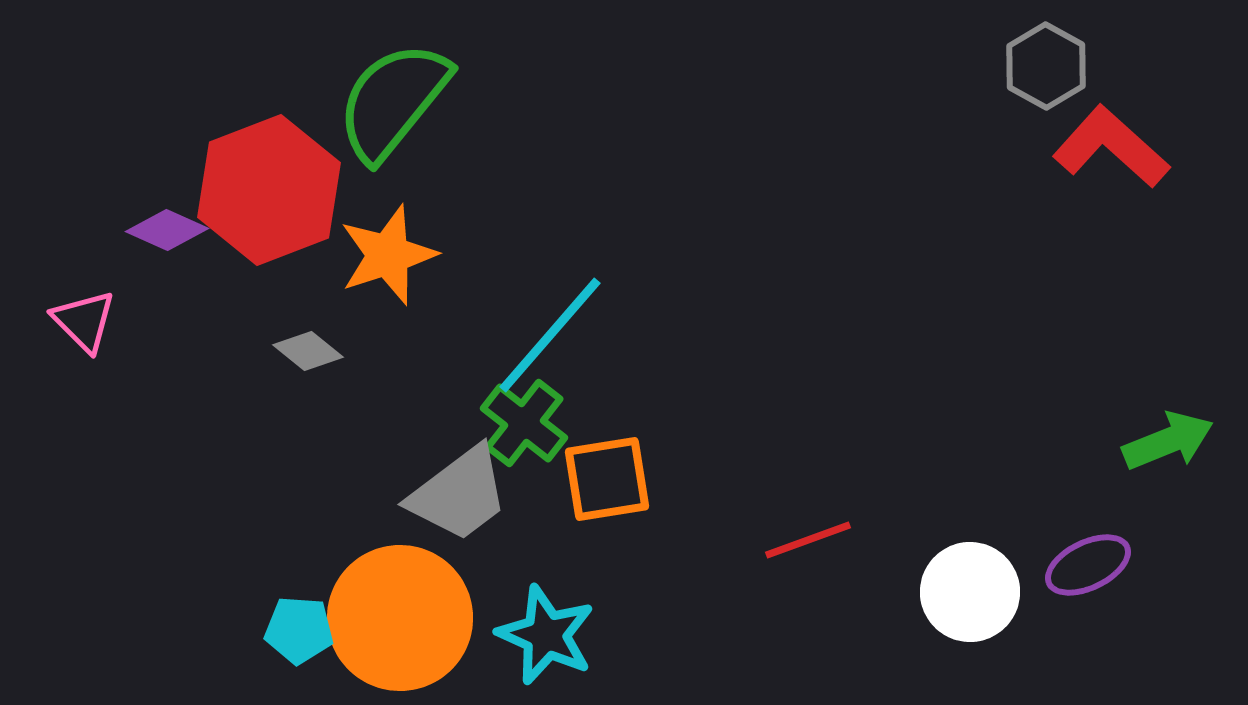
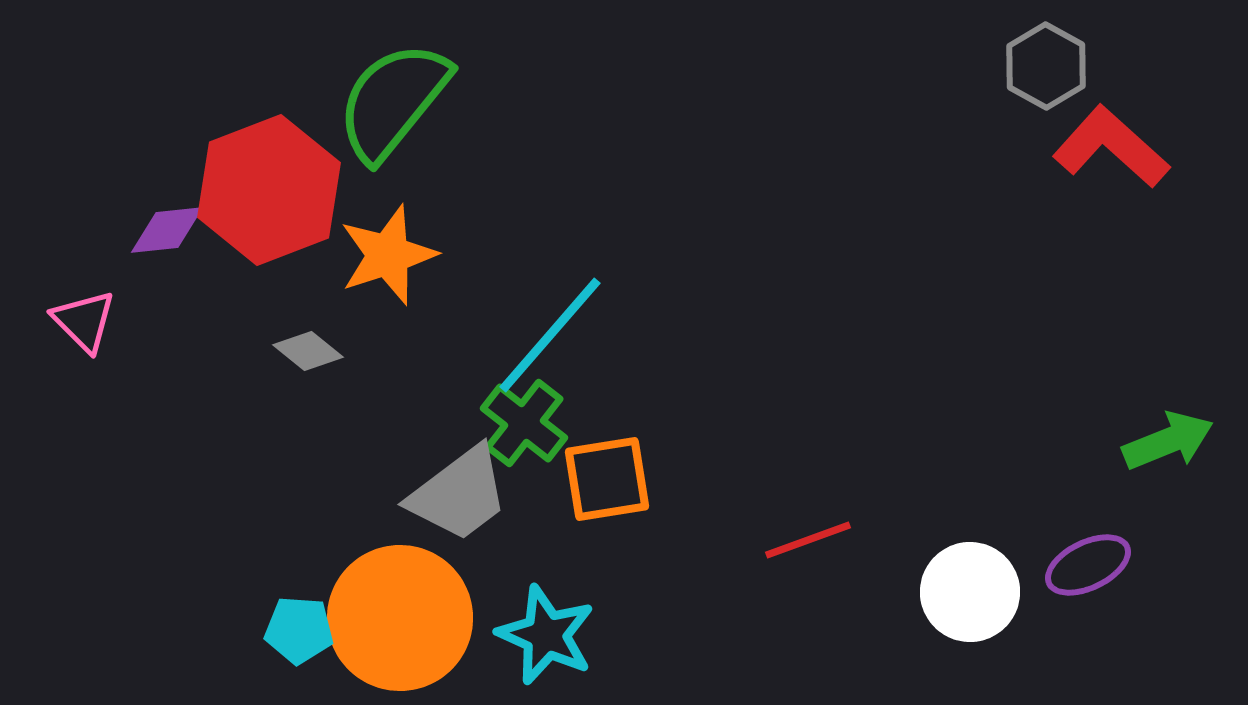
purple diamond: rotated 30 degrees counterclockwise
